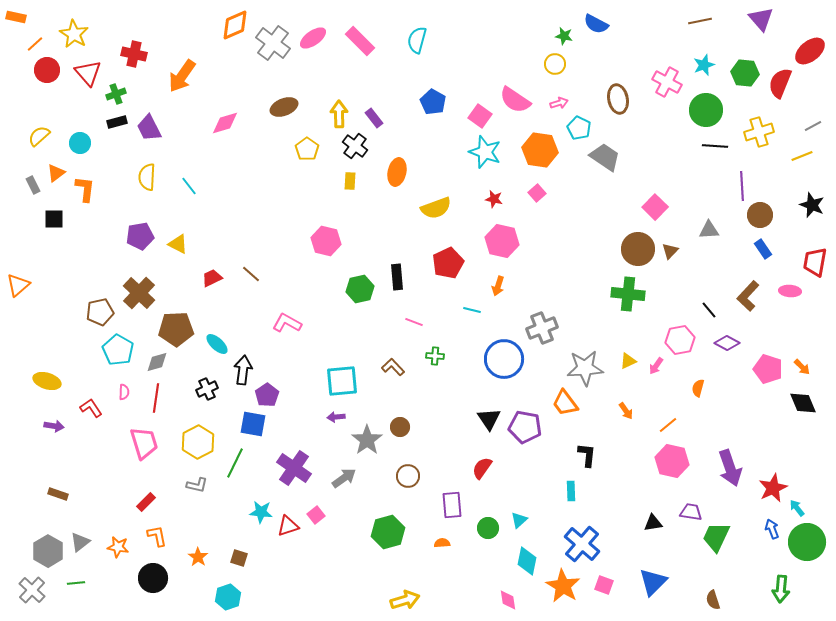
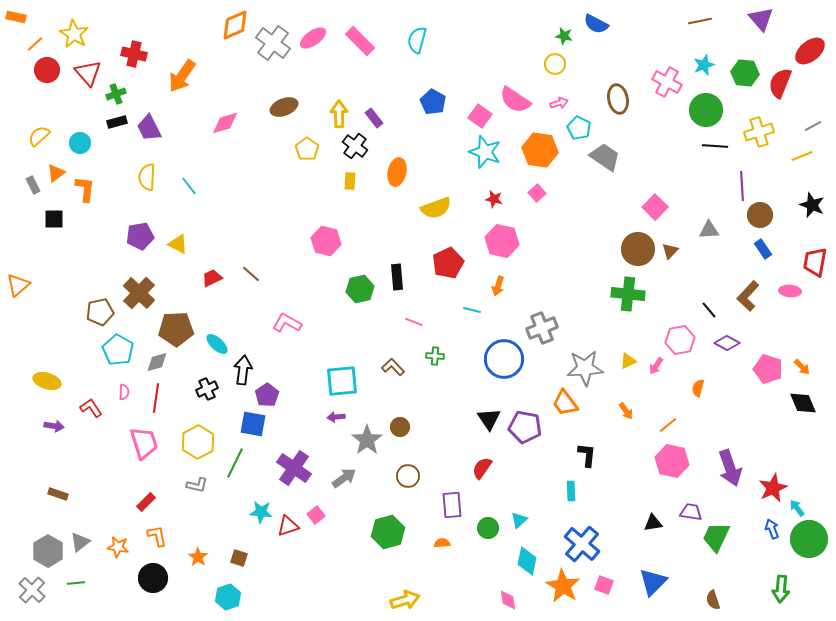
green circle at (807, 542): moved 2 px right, 3 px up
